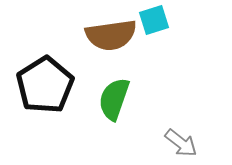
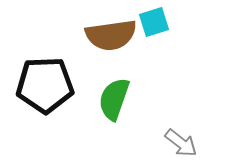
cyan square: moved 2 px down
black pentagon: rotated 30 degrees clockwise
